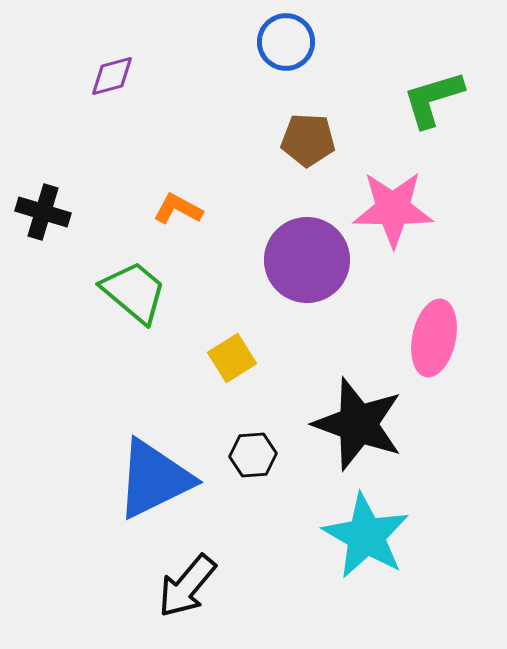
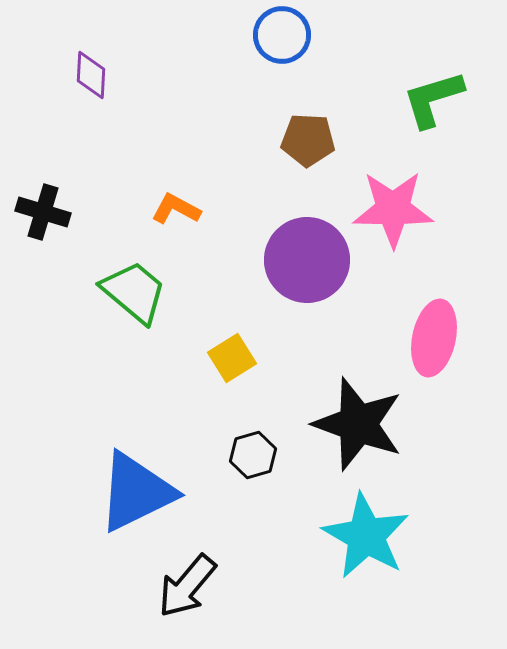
blue circle: moved 4 px left, 7 px up
purple diamond: moved 21 px left, 1 px up; rotated 72 degrees counterclockwise
orange L-shape: moved 2 px left
black hexagon: rotated 12 degrees counterclockwise
blue triangle: moved 18 px left, 13 px down
